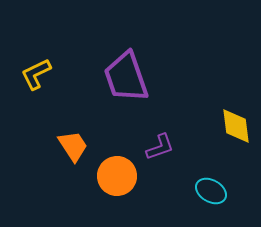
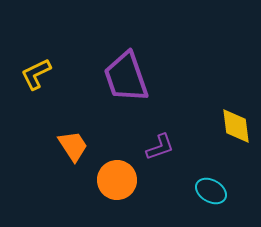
orange circle: moved 4 px down
